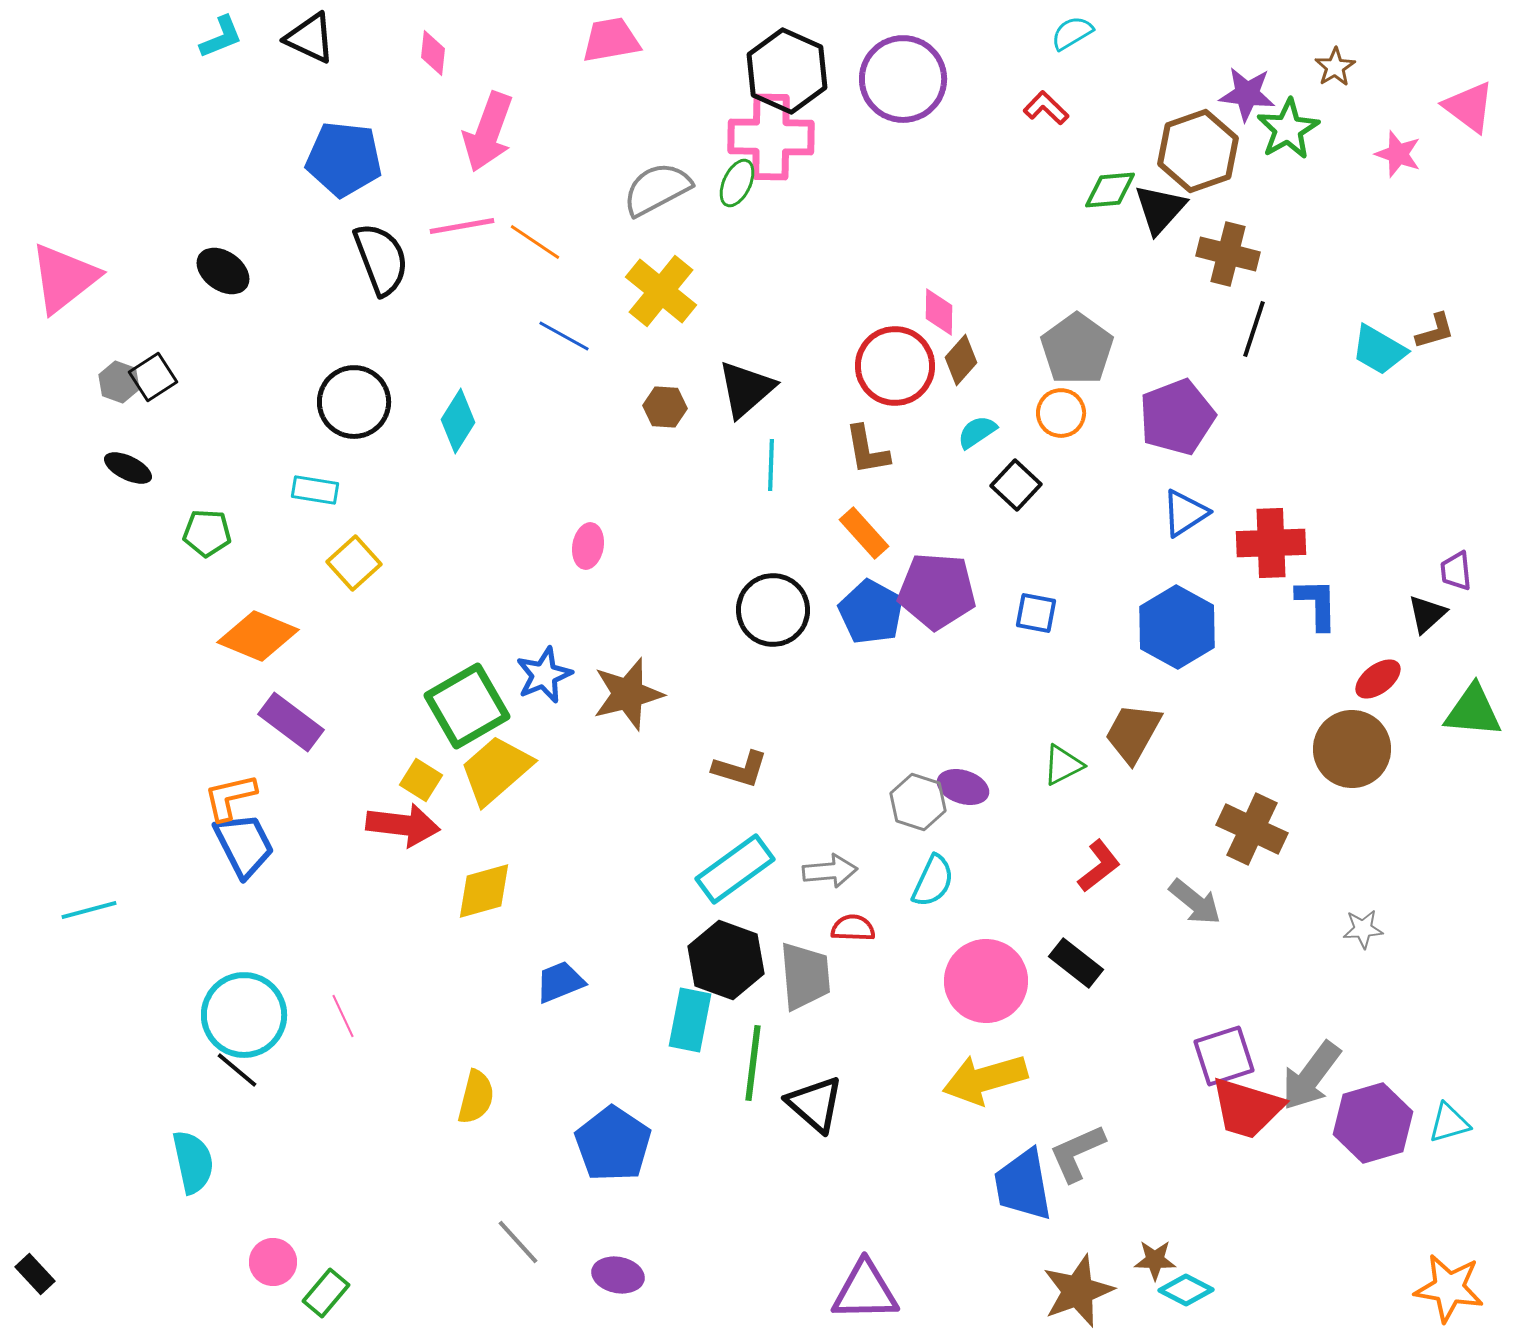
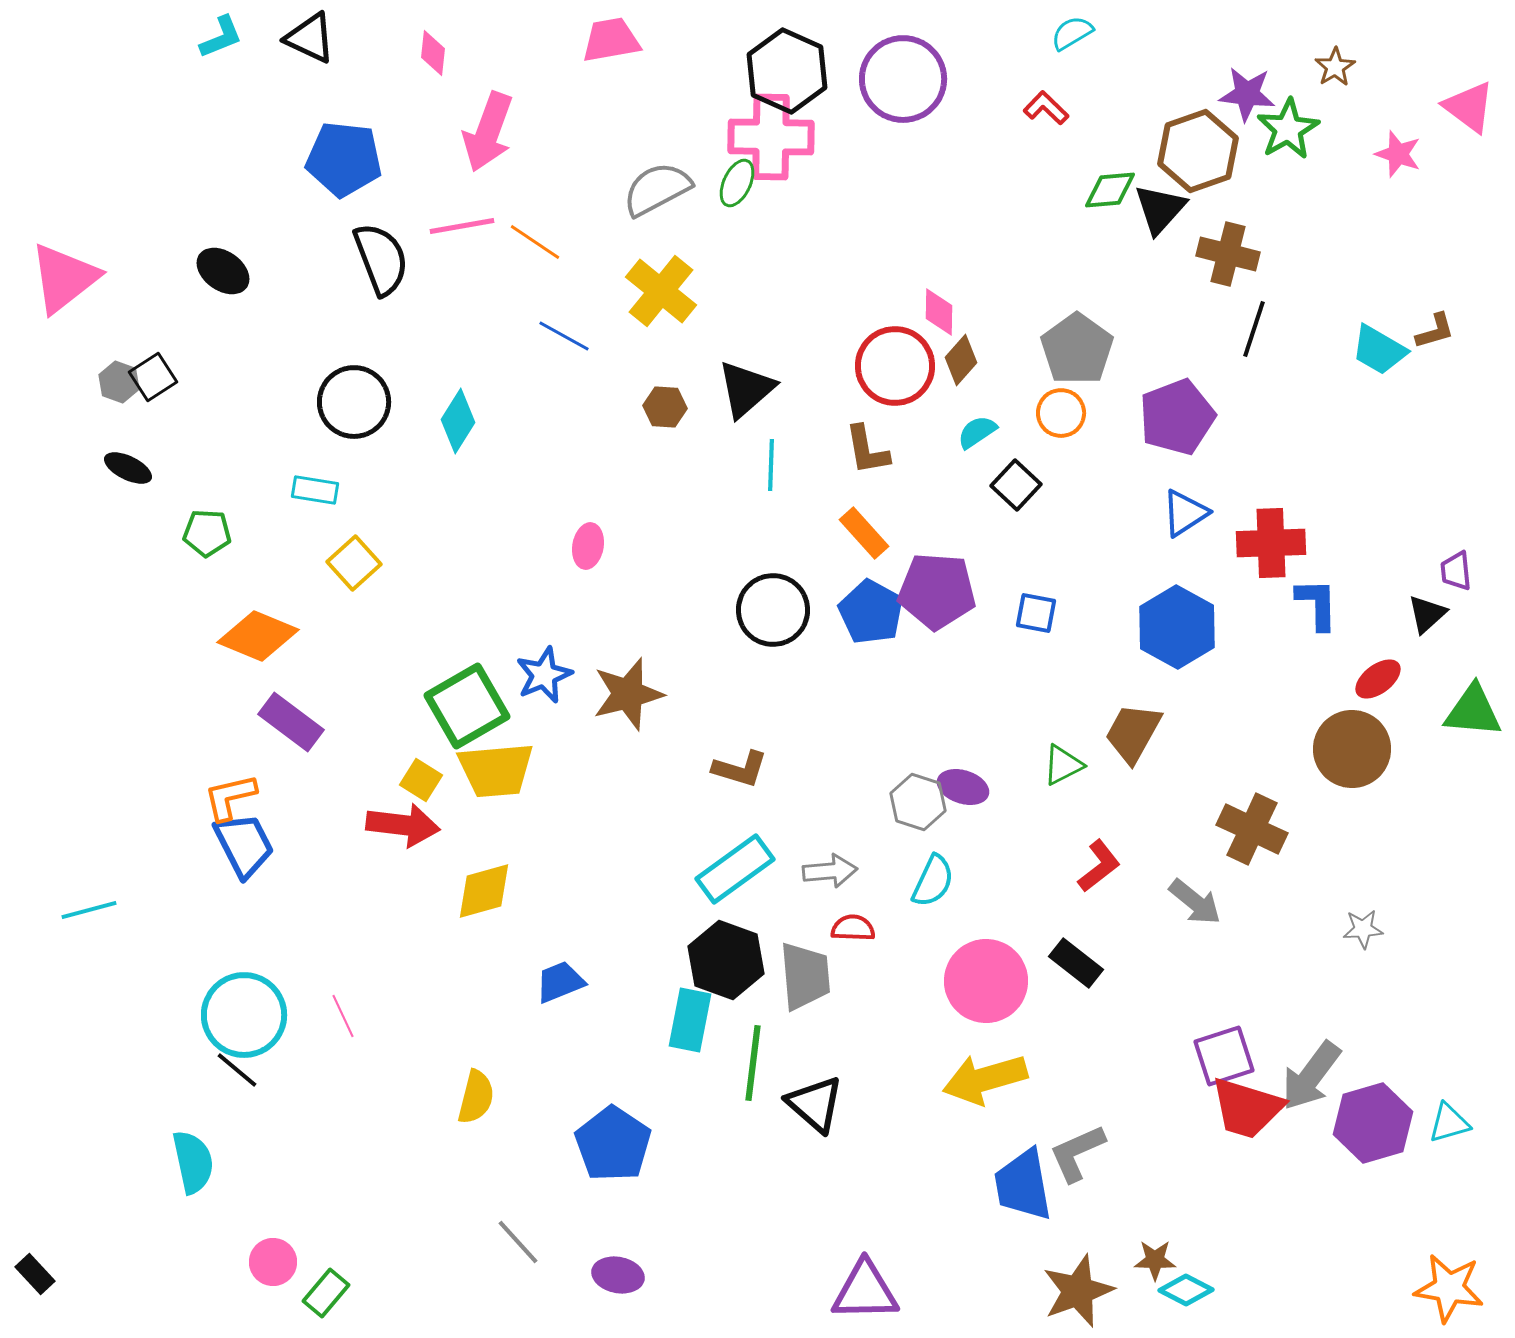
yellow trapezoid at (496, 770): rotated 144 degrees counterclockwise
